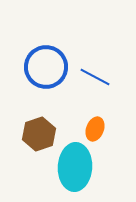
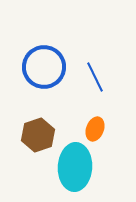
blue circle: moved 2 px left
blue line: rotated 36 degrees clockwise
brown hexagon: moved 1 px left, 1 px down
